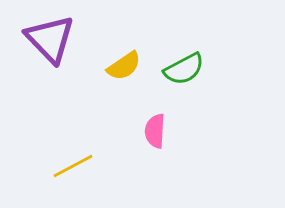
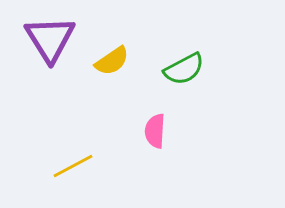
purple triangle: rotated 12 degrees clockwise
yellow semicircle: moved 12 px left, 5 px up
